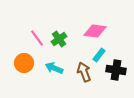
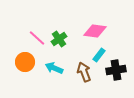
pink line: rotated 12 degrees counterclockwise
orange circle: moved 1 px right, 1 px up
black cross: rotated 18 degrees counterclockwise
